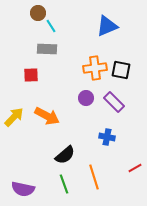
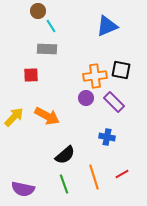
brown circle: moved 2 px up
orange cross: moved 8 px down
red line: moved 13 px left, 6 px down
